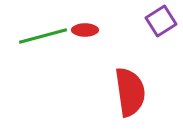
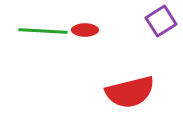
green line: moved 5 px up; rotated 18 degrees clockwise
red semicircle: rotated 84 degrees clockwise
